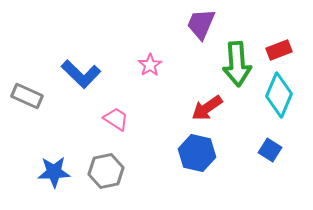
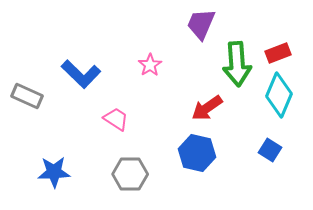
red rectangle: moved 1 px left, 3 px down
gray hexagon: moved 24 px right, 3 px down; rotated 12 degrees clockwise
